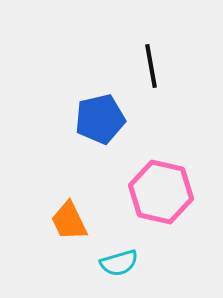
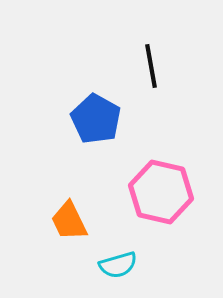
blue pentagon: moved 4 px left; rotated 30 degrees counterclockwise
cyan semicircle: moved 1 px left, 2 px down
